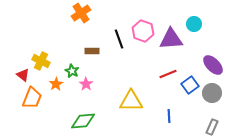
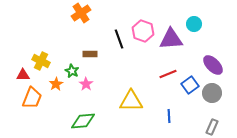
brown rectangle: moved 2 px left, 3 px down
red triangle: rotated 40 degrees counterclockwise
